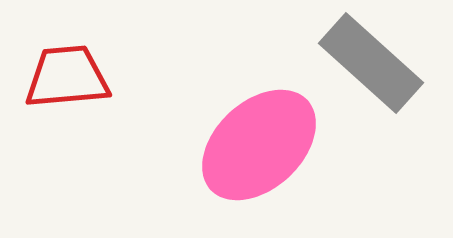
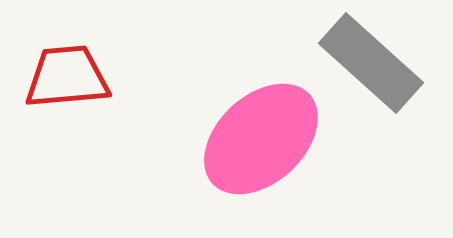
pink ellipse: moved 2 px right, 6 px up
